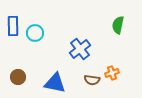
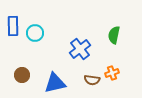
green semicircle: moved 4 px left, 10 px down
brown circle: moved 4 px right, 2 px up
blue triangle: rotated 25 degrees counterclockwise
